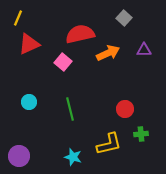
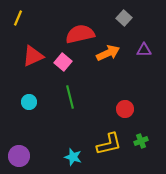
red triangle: moved 4 px right, 12 px down
green line: moved 12 px up
green cross: moved 7 px down; rotated 16 degrees counterclockwise
